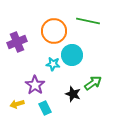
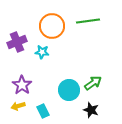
green line: rotated 20 degrees counterclockwise
orange circle: moved 2 px left, 5 px up
cyan circle: moved 3 px left, 35 px down
cyan star: moved 11 px left, 12 px up
purple star: moved 13 px left
black star: moved 18 px right, 16 px down
yellow arrow: moved 1 px right, 2 px down
cyan rectangle: moved 2 px left, 3 px down
